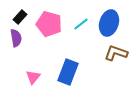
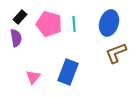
cyan line: moved 7 px left; rotated 56 degrees counterclockwise
brown L-shape: rotated 40 degrees counterclockwise
